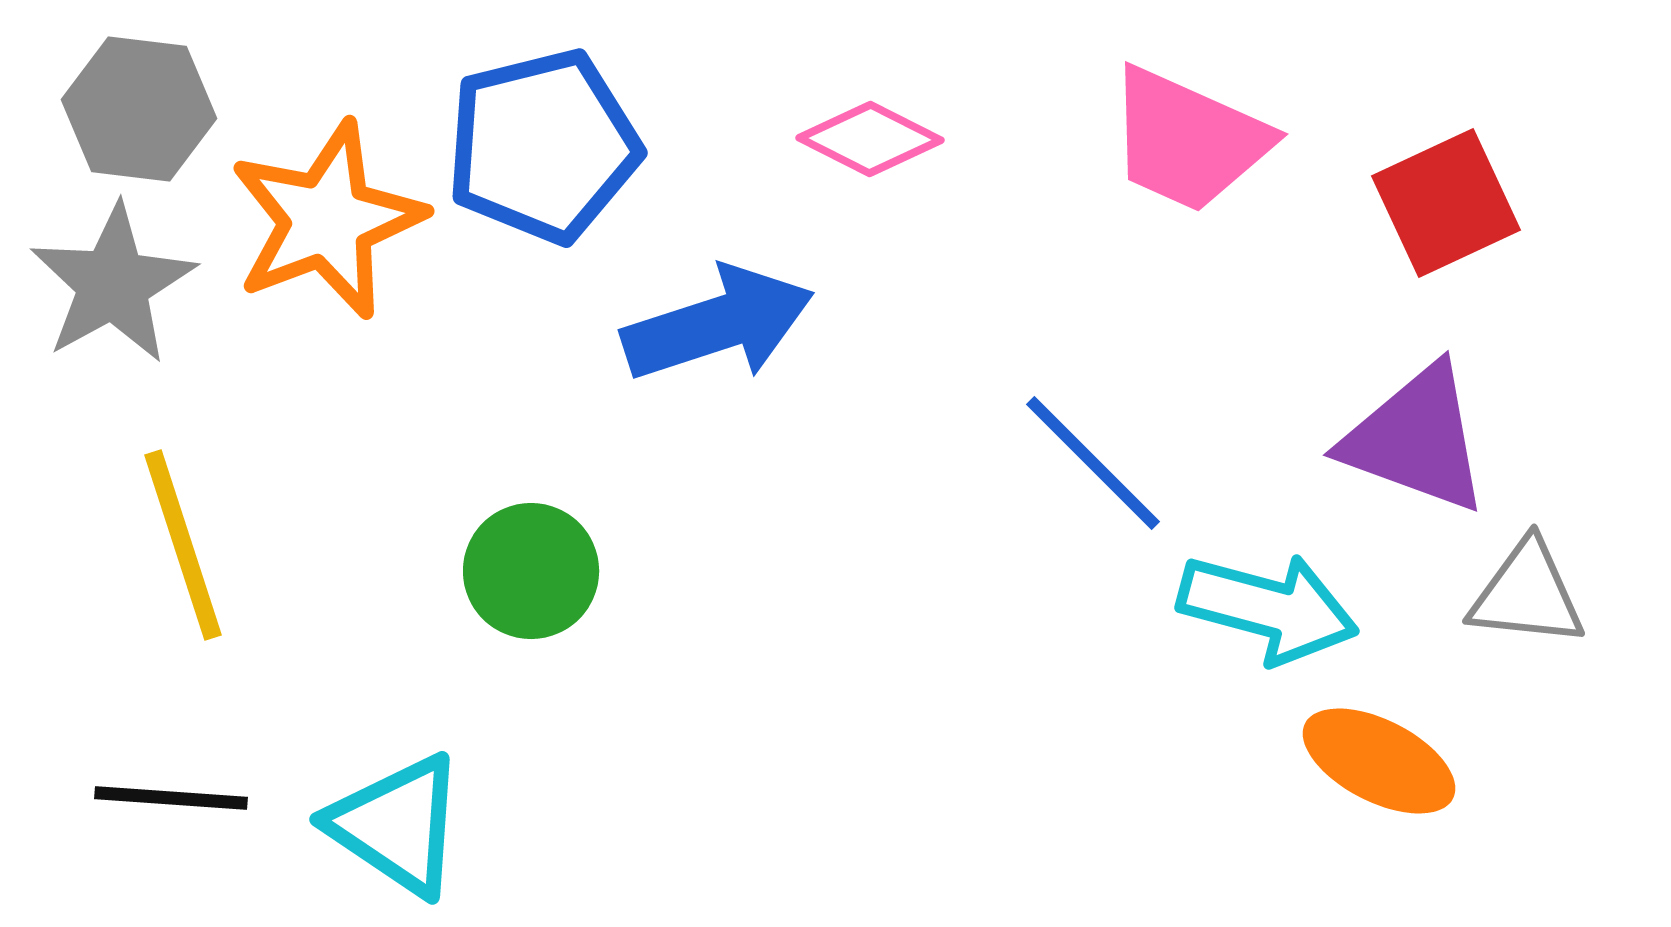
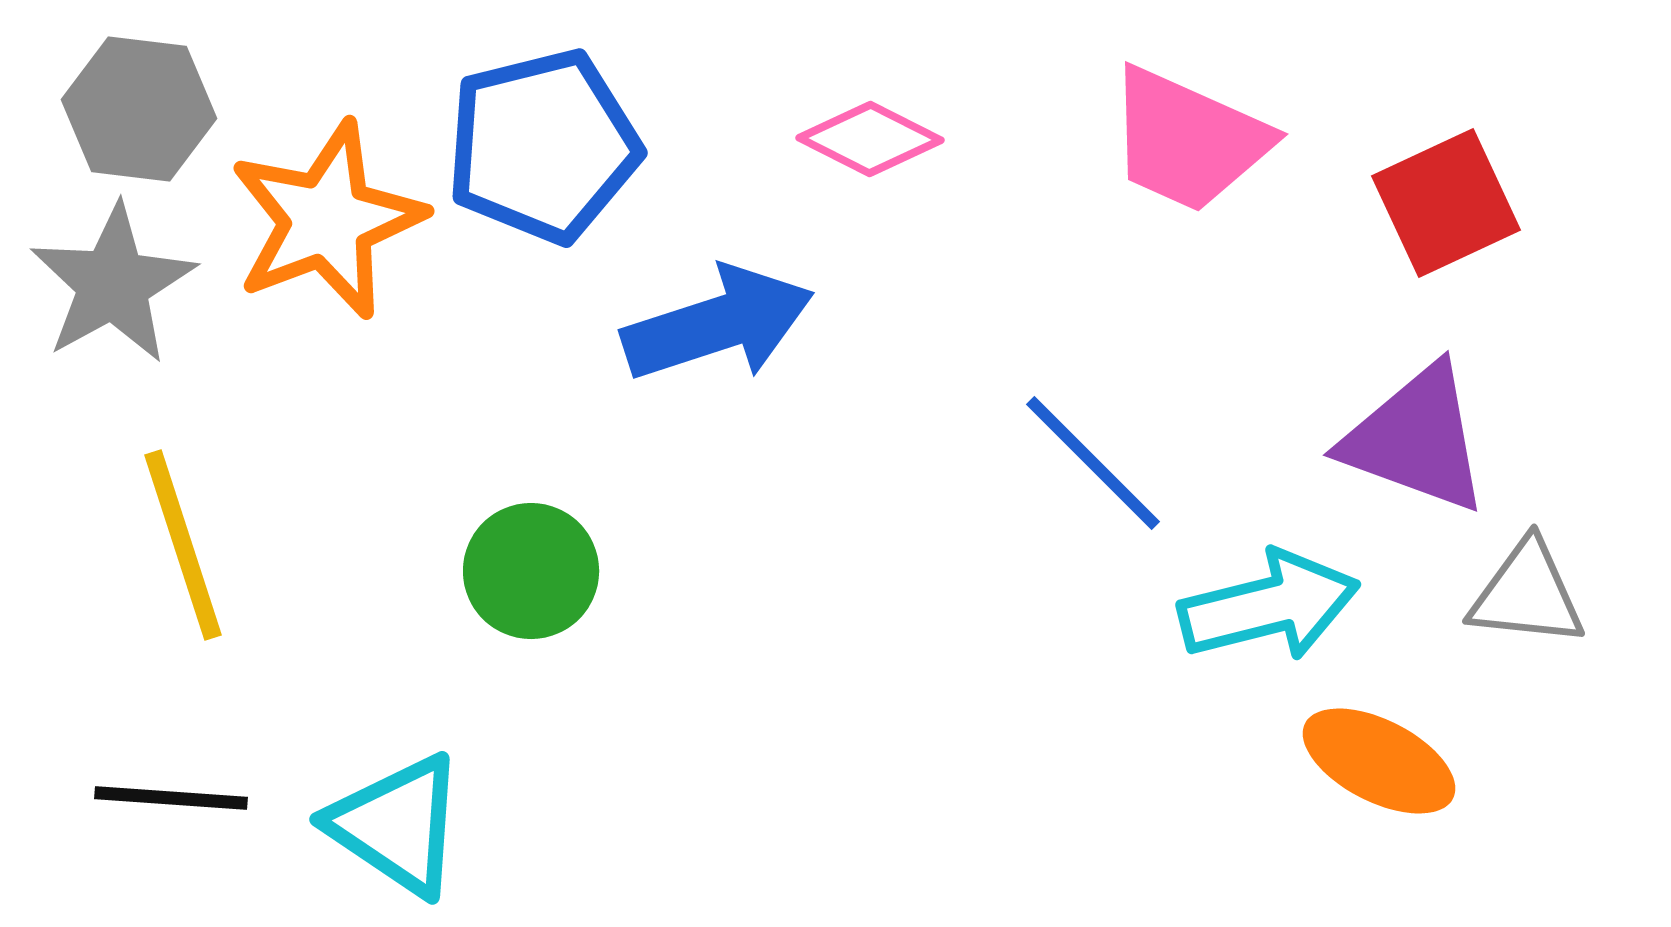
cyan arrow: moved 1 px right, 2 px up; rotated 29 degrees counterclockwise
